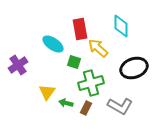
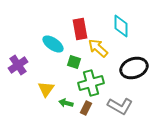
yellow triangle: moved 1 px left, 3 px up
